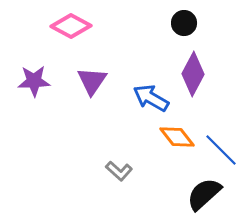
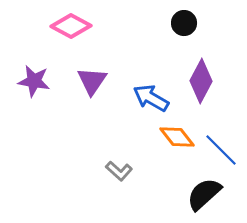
purple diamond: moved 8 px right, 7 px down
purple star: rotated 12 degrees clockwise
